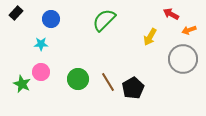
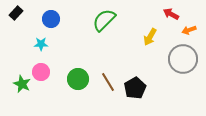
black pentagon: moved 2 px right
